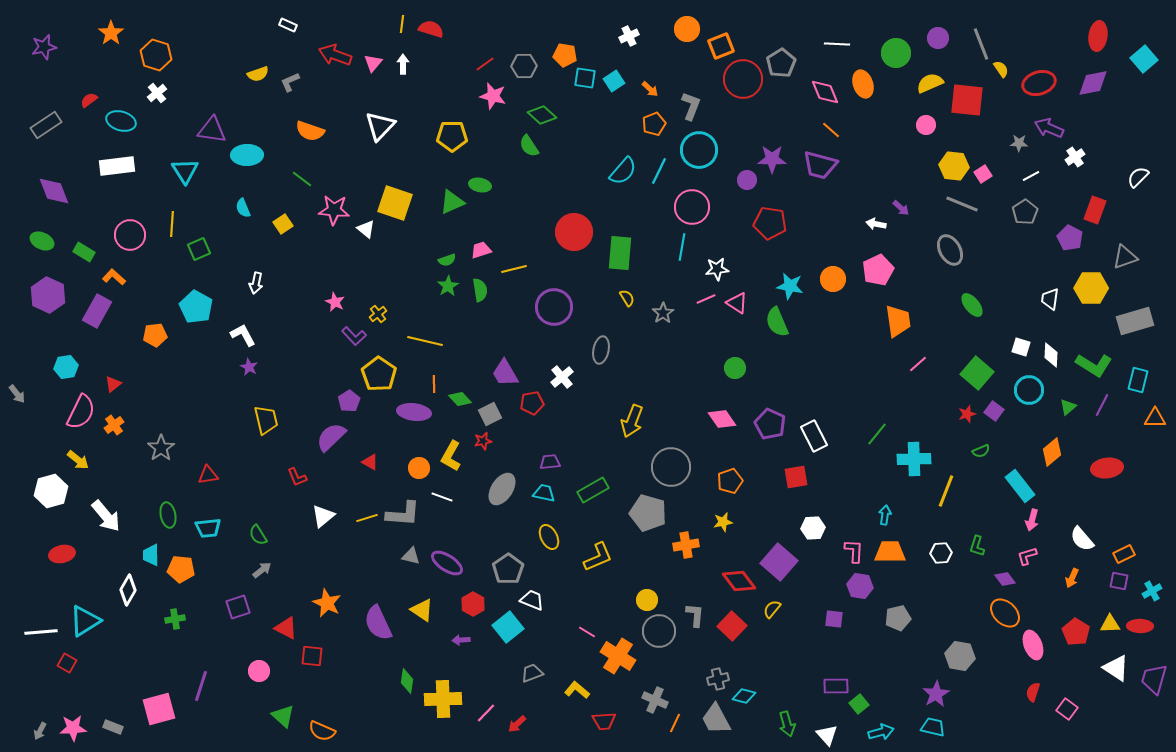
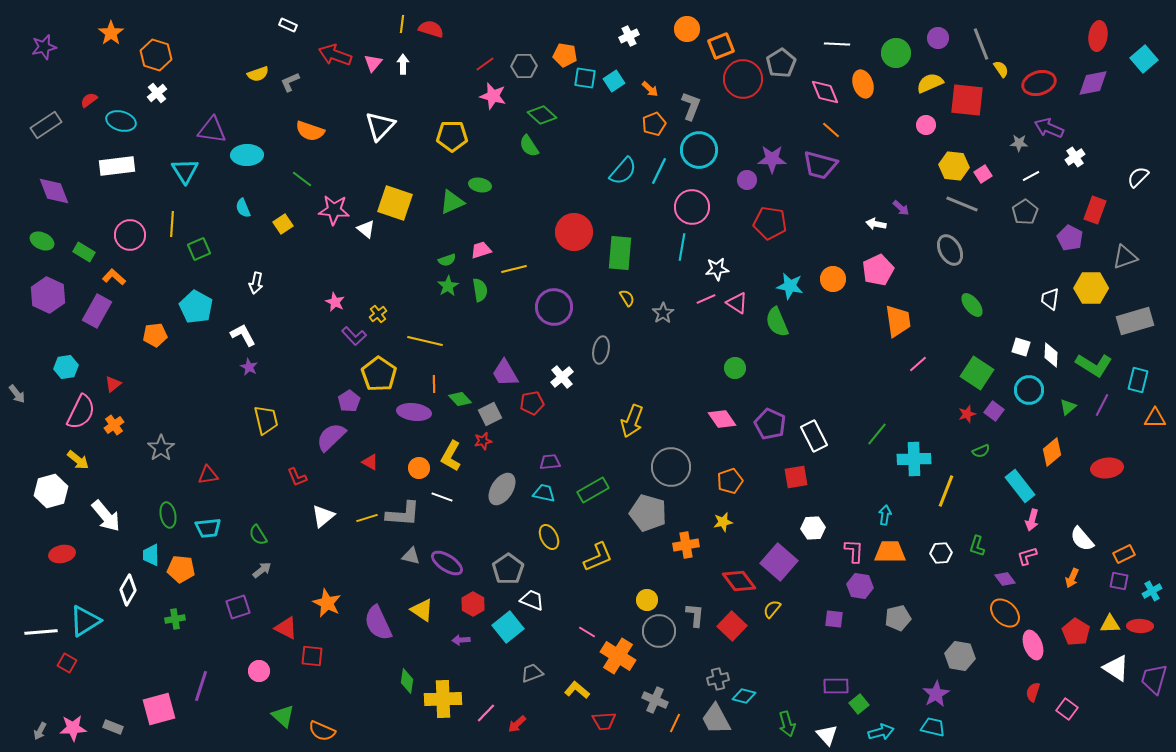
green square at (977, 373): rotated 8 degrees counterclockwise
